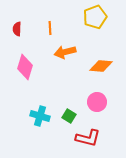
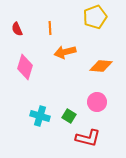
red semicircle: rotated 24 degrees counterclockwise
